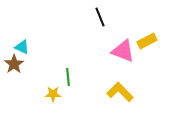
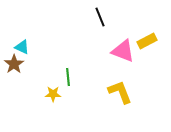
yellow L-shape: rotated 24 degrees clockwise
